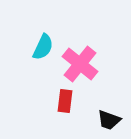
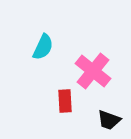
pink cross: moved 13 px right, 7 px down
red rectangle: rotated 10 degrees counterclockwise
